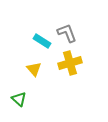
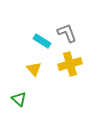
yellow cross: moved 1 px down
